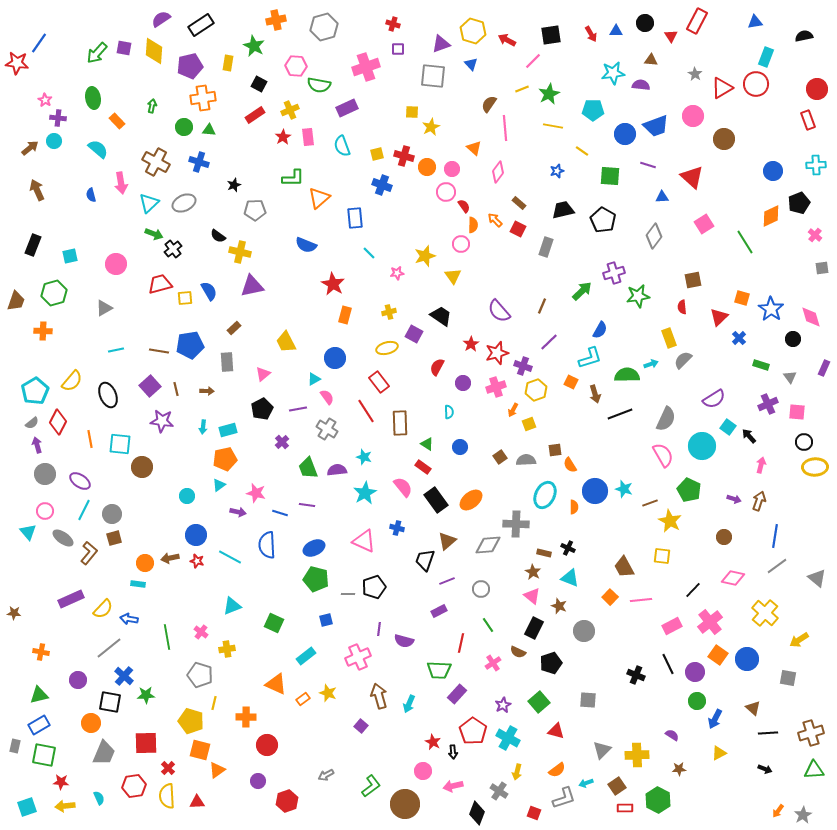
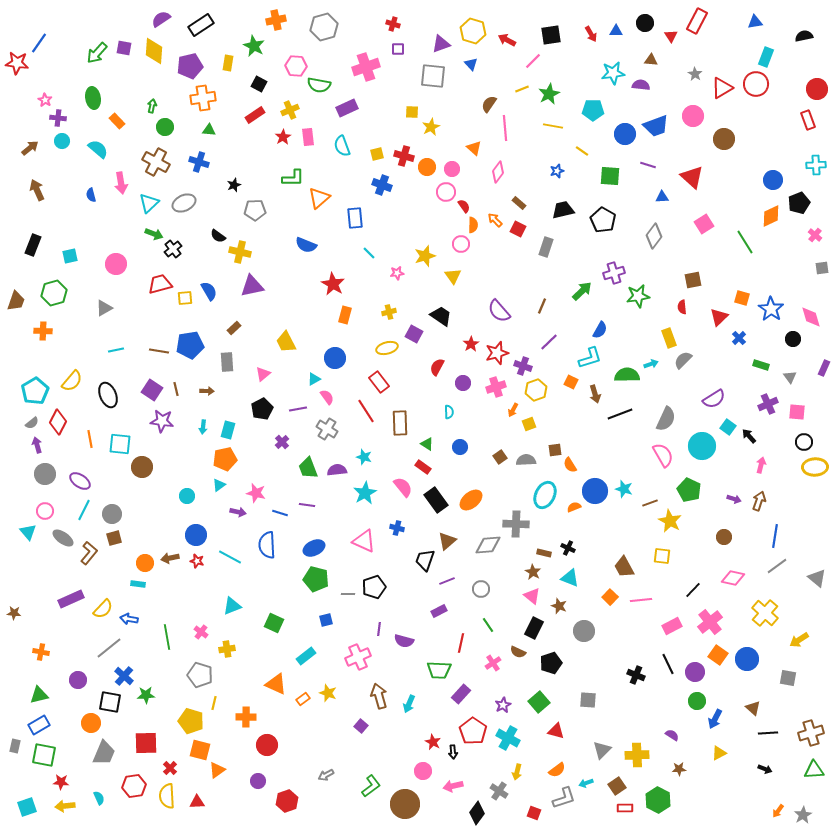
green circle at (184, 127): moved 19 px left
cyan circle at (54, 141): moved 8 px right
blue circle at (773, 171): moved 9 px down
purple square at (150, 386): moved 2 px right, 4 px down; rotated 15 degrees counterclockwise
cyan rectangle at (228, 430): rotated 60 degrees counterclockwise
orange semicircle at (574, 507): rotated 112 degrees counterclockwise
purple rectangle at (457, 694): moved 4 px right
red cross at (168, 768): moved 2 px right
black diamond at (477, 813): rotated 15 degrees clockwise
